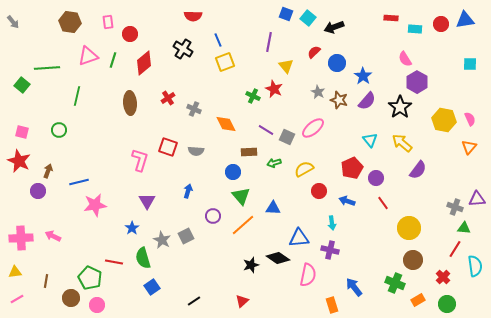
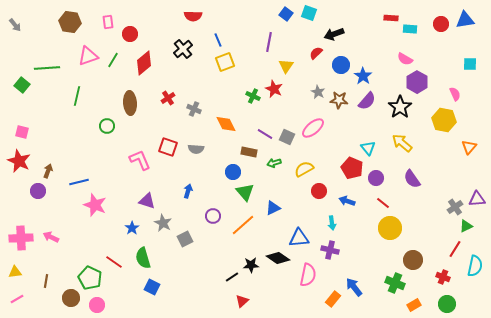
blue square at (286, 14): rotated 16 degrees clockwise
cyan square at (308, 18): moved 1 px right, 5 px up; rotated 21 degrees counterclockwise
gray arrow at (13, 22): moved 2 px right, 3 px down
black arrow at (334, 27): moved 7 px down
cyan rectangle at (415, 29): moved 5 px left
black cross at (183, 49): rotated 18 degrees clockwise
red semicircle at (314, 52): moved 2 px right, 1 px down
pink semicircle at (405, 59): rotated 28 degrees counterclockwise
green line at (113, 60): rotated 14 degrees clockwise
blue circle at (337, 63): moved 4 px right, 2 px down
yellow triangle at (286, 66): rotated 14 degrees clockwise
brown star at (339, 100): rotated 12 degrees counterclockwise
pink semicircle at (470, 119): moved 15 px left, 25 px up
green circle at (59, 130): moved 48 px right, 4 px up
purple line at (266, 130): moved 1 px left, 4 px down
cyan triangle at (370, 140): moved 2 px left, 8 px down
gray semicircle at (196, 151): moved 2 px up
brown rectangle at (249, 152): rotated 14 degrees clockwise
pink L-shape at (140, 160): rotated 40 degrees counterclockwise
red pentagon at (352, 168): rotated 25 degrees counterclockwise
purple semicircle at (418, 170): moved 6 px left, 9 px down; rotated 108 degrees clockwise
green triangle at (241, 196): moved 4 px right, 4 px up
purple triangle at (147, 201): rotated 42 degrees counterclockwise
red line at (383, 203): rotated 16 degrees counterclockwise
pink star at (95, 205): rotated 30 degrees clockwise
gray cross at (455, 207): rotated 35 degrees clockwise
blue triangle at (273, 208): rotated 28 degrees counterclockwise
yellow circle at (409, 228): moved 19 px left
green triangle at (464, 228): moved 2 px right, 2 px up; rotated 32 degrees counterclockwise
pink arrow at (53, 236): moved 2 px left, 1 px down
gray square at (186, 236): moved 1 px left, 3 px down
gray star at (162, 240): moved 1 px right, 17 px up
red line at (114, 262): rotated 24 degrees clockwise
black star at (251, 265): rotated 14 degrees clockwise
cyan semicircle at (475, 266): rotated 20 degrees clockwise
red cross at (443, 277): rotated 24 degrees counterclockwise
blue square at (152, 287): rotated 28 degrees counterclockwise
orange rectangle at (418, 300): moved 4 px left, 5 px down
black line at (194, 301): moved 38 px right, 24 px up
orange rectangle at (332, 305): moved 1 px right, 6 px up; rotated 56 degrees clockwise
